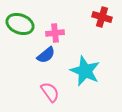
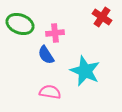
red cross: rotated 18 degrees clockwise
blue semicircle: rotated 96 degrees clockwise
pink semicircle: rotated 45 degrees counterclockwise
